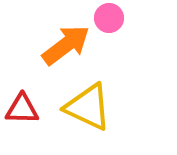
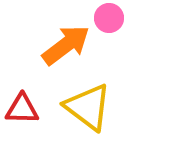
yellow triangle: rotated 12 degrees clockwise
